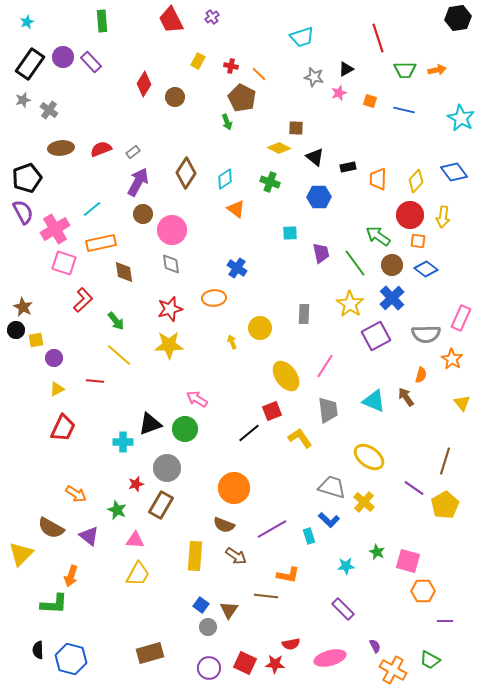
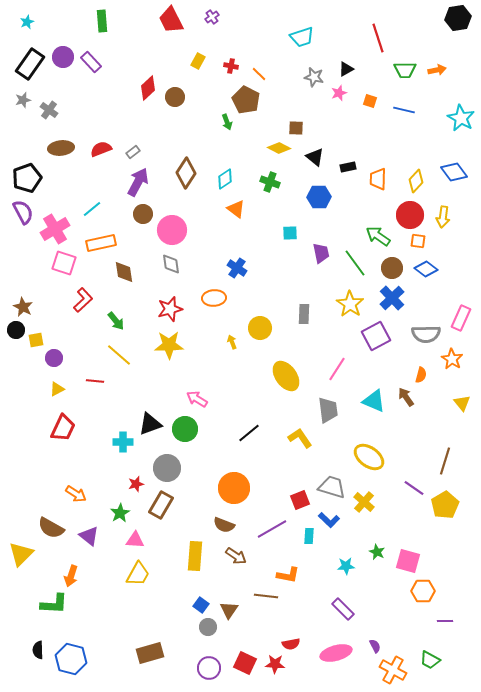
red diamond at (144, 84): moved 4 px right, 4 px down; rotated 15 degrees clockwise
brown pentagon at (242, 98): moved 4 px right, 2 px down
brown circle at (392, 265): moved 3 px down
pink line at (325, 366): moved 12 px right, 3 px down
red square at (272, 411): moved 28 px right, 89 px down
green star at (117, 510): moved 3 px right, 3 px down; rotated 18 degrees clockwise
cyan rectangle at (309, 536): rotated 21 degrees clockwise
pink ellipse at (330, 658): moved 6 px right, 5 px up
